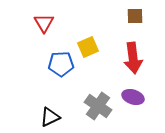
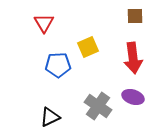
blue pentagon: moved 3 px left, 1 px down
